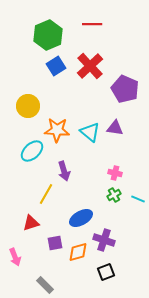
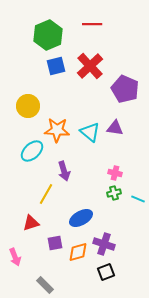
blue square: rotated 18 degrees clockwise
green cross: moved 2 px up; rotated 16 degrees clockwise
purple cross: moved 4 px down
